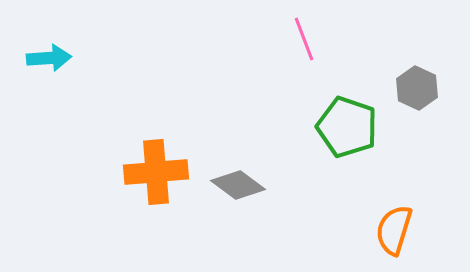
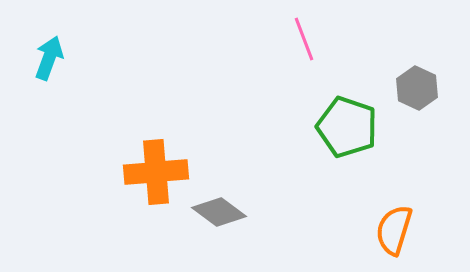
cyan arrow: rotated 66 degrees counterclockwise
gray diamond: moved 19 px left, 27 px down
